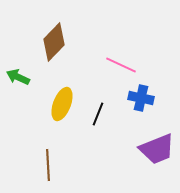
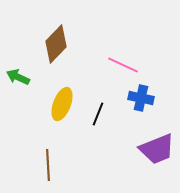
brown diamond: moved 2 px right, 2 px down
pink line: moved 2 px right
